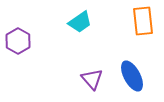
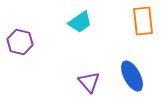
purple hexagon: moved 2 px right, 1 px down; rotated 15 degrees counterclockwise
purple triangle: moved 3 px left, 3 px down
